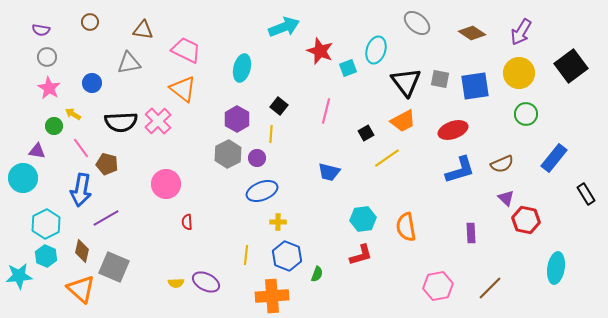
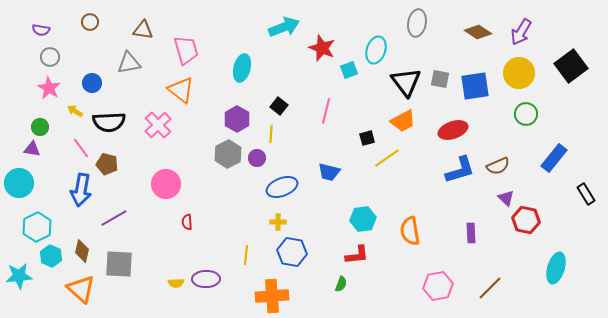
gray ellipse at (417, 23): rotated 60 degrees clockwise
brown diamond at (472, 33): moved 6 px right, 1 px up
pink trapezoid at (186, 50): rotated 48 degrees clockwise
red star at (320, 51): moved 2 px right, 3 px up
gray circle at (47, 57): moved 3 px right
cyan square at (348, 68): moved 1 px right, 2 px down
orange triangle at (183, 89): moved 2 px left, 1 px down
yellow arrow at (73, 114): moved 2 px right, 3 px up
pink cross at (158, 121): moved 4 px down
black semicircle at (121, 122): moved 12 px left
green circle at (54, 126): moved 14 px left, 1 px down
black square at (366, 133): moved 1 px right, 5 px down; rotated 14 degrees clockwise
purple triangle at (37, 151): moved 5 px left, 2 px up
brown semicircle at (502, 164): moved 4 px left, 2 px down
cyan circle at (23, 178): moved 4 px left, 5 px down
blue ellipse at (262, 191): moved 20 px right, 4 px up
purple line at (106, 218): moved 8 px right
cyan hexagon at (46, 224): moved 9 px left, 3 px down
orange semicircle at (406, 227): moved 4 px right, 4 px down
red L-shape at (361, 255): moved 4 px left; rotated 10 degrees clockwise
cyan hexagon at (46, 256): moved 5 px right
blue hexagon at (287, 256): moved 5 px right, 4 px up; rotated 12 degrees counterclockwise
gray square at (114, 267): moved 5 px right, 3 px up; rotated 20 degrees counterclockwise
cyan ellipse at (556, 268): rotated 8 degrees clockwise
green semicircle at (317, 274): moved 24 px right, 10 px down
purple ellipse at (206, 282): moved 3 px up; rotated 28 degrees counterclockwise
